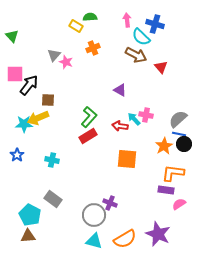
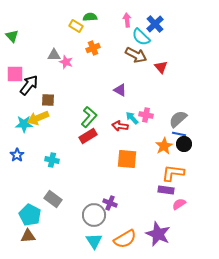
blue cross: rotated 30 degrees clockwise
gray triangle: rotated 48 degrees clockwise
cyan arrow: moved 2 px left, 1 px up
cyan triangle: rotated 42 degrees clockwise
